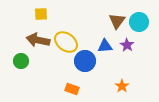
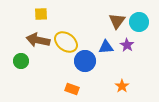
blue triangle: moved 1 px right, 1 px down
